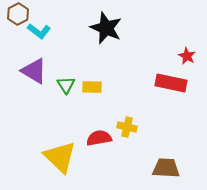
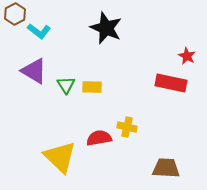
brown hexagon: moved 3 px left
